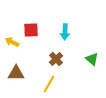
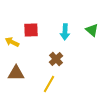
green triangle: moved 29 px up
